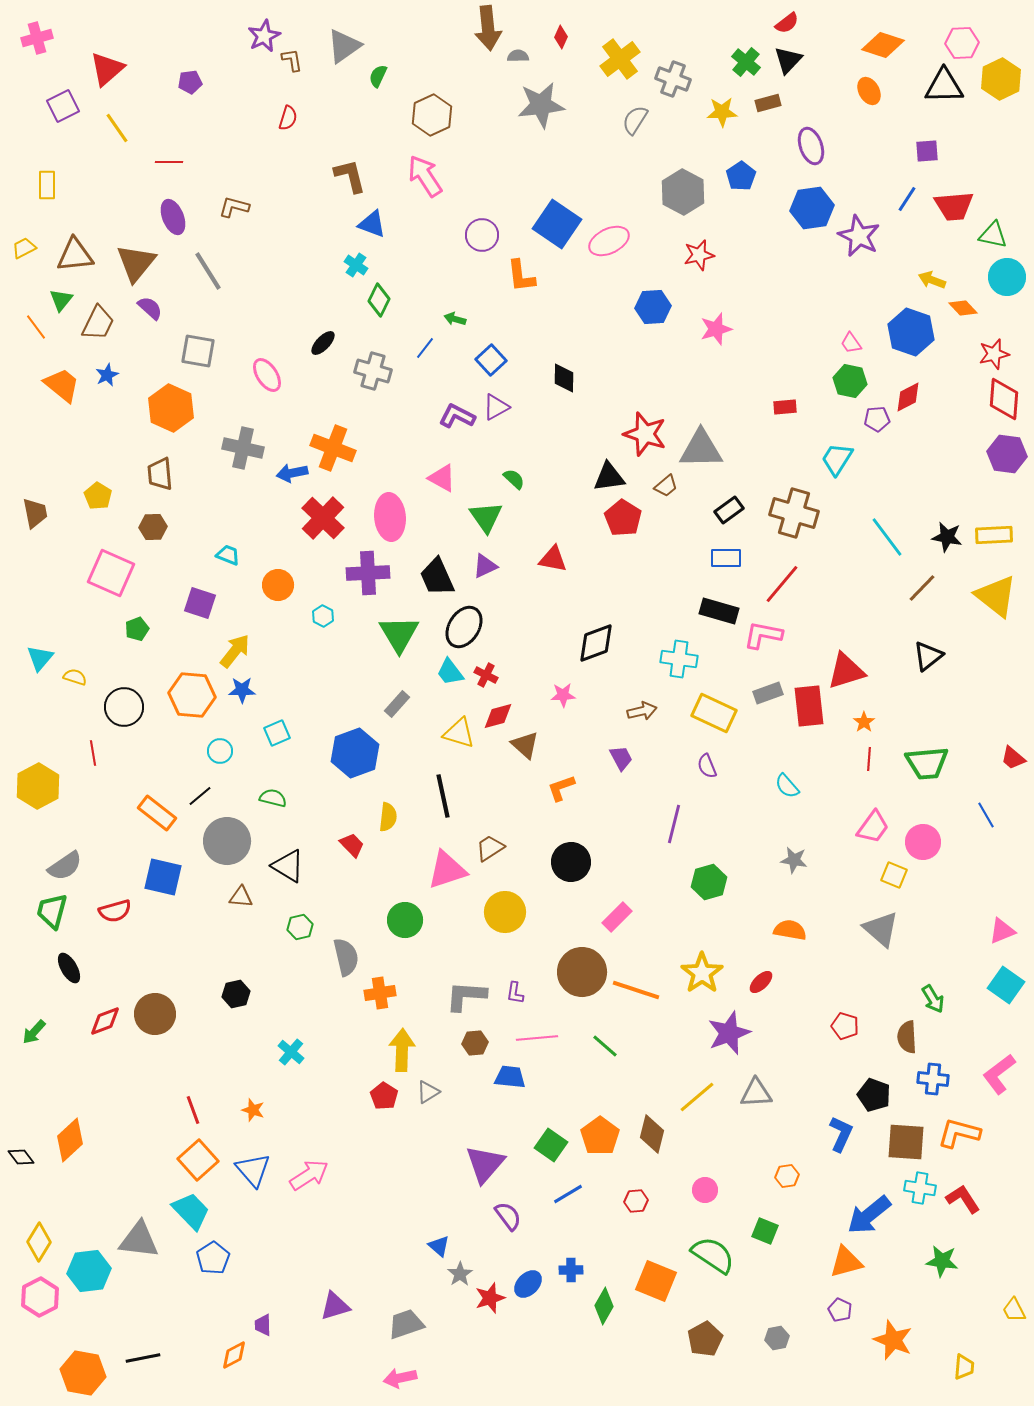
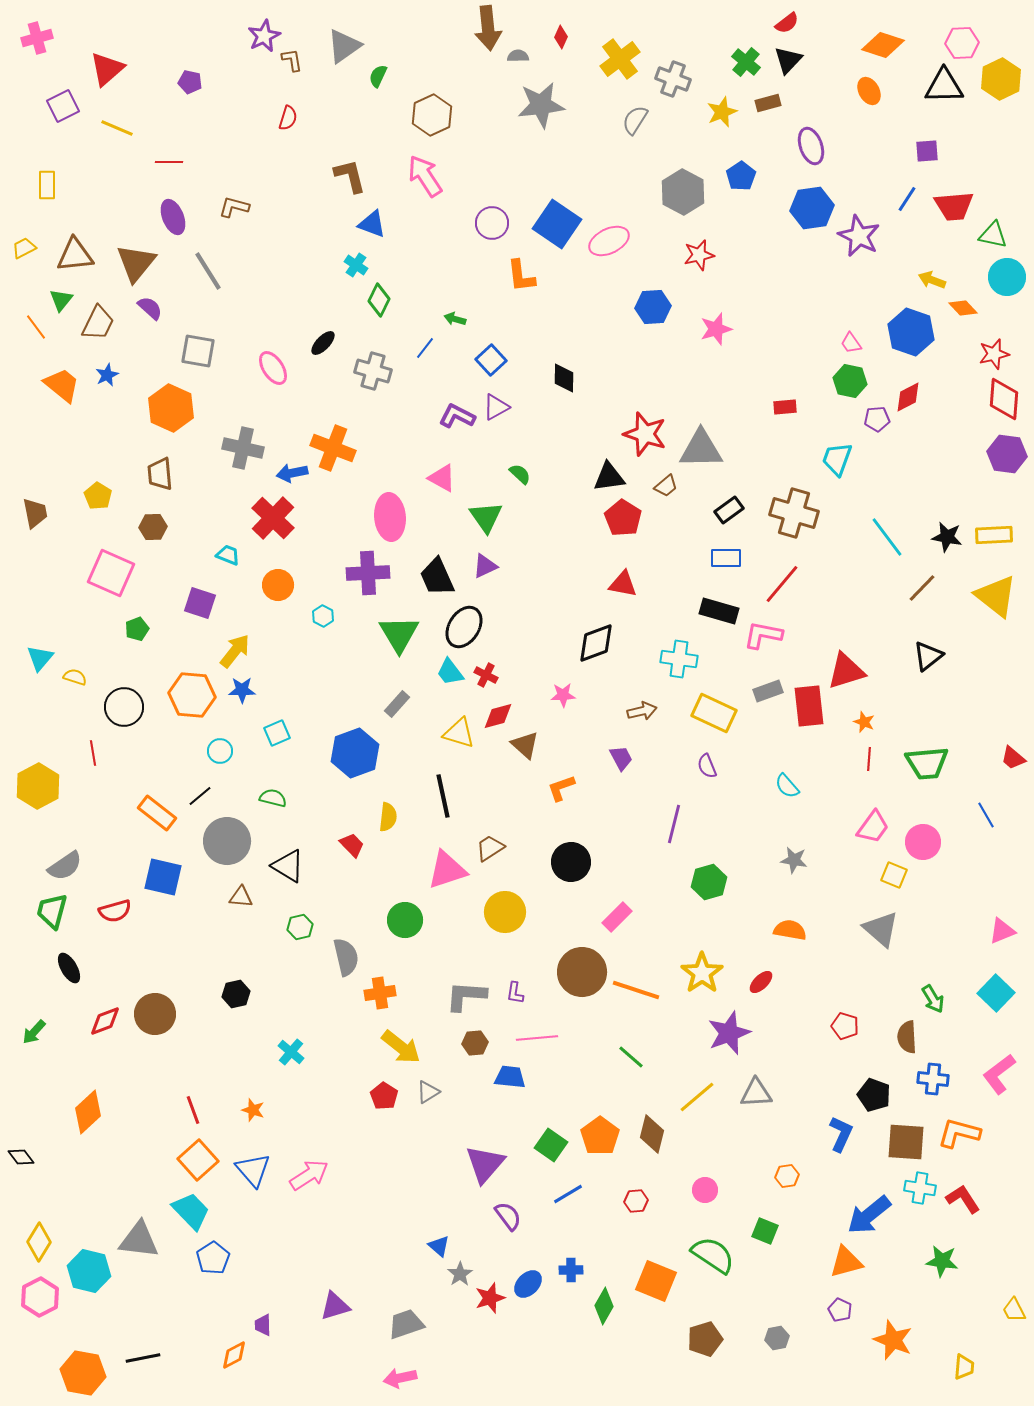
purple pentagon at (190, 82): rotated 20 degrees clockwise
yellow star at (722, 112): rotated 20 degrees counterclockwise
yellow line at (117, 128): rotated 32 degrees counterclockwise
purple circle at (482, 235): moved 10 px right, 12 px up
pink ellipse at (267, 375): moved 6 px right, 7 px up
cyan trapezoid at (837, 459): rotated 12 degrees counterclockwise
green semicircle at (514, 479): moved 6 px right, 5 px up
red cross at (323, 518): moved 50 px left
red triangle at (553, 559): moved 70 px right, 25 px down
gray rectangle at (768, 693): moved 2 px up
orange star at (864, 722): rotated 15 degrees counterclockwise
cyan square at (1006, 985): moved 10 px left, 8 px down; rotated 9 degrees clockwise
green line at (605, 1046): moved 26 px right, 11 px down
yellow arrow at (402, 1050): moved 1 px left, 3 px up; rotated 126 degrees clockwise
orange diamond at (70, 1140): moved 18 px right, 28 px up
cyan hexagon at (89, 1271): rotated 21 degrees clockwise
brown pentagon at (705, 1339): rotated 12 degrees clockwise
